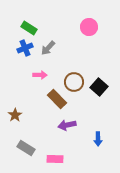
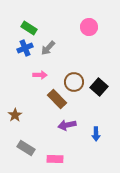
blue arrow: moved 2 px left, 5 px up
